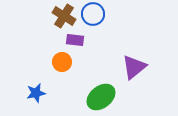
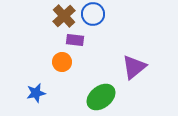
brown cross: rotated 15 degrees clockwise
